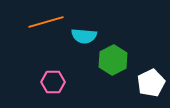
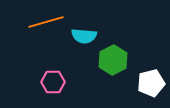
white pentagon: rotated 12 degrees clockwise
